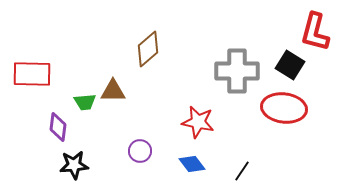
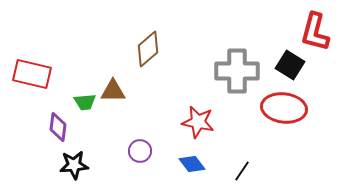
red rectangle: rotated 12 degrees clockwise
